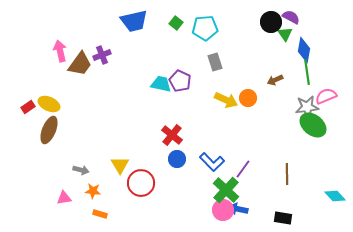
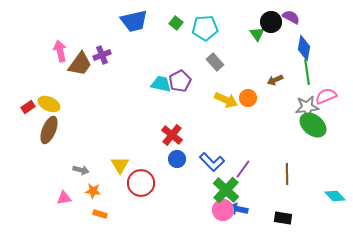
green triangle: moved 28 px left
blue diamond: moved 2 px up
gray rectangle: rotated 24 degrees counterclockwise
purple pentagon: rotated 20 degrees clockwise
